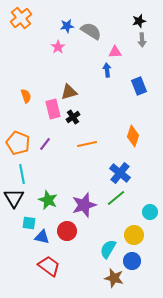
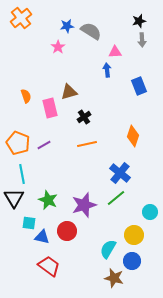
pink rectangle: moved 3 px left, 1 px up
black cross: moved 11 px right
purple line: moved 1 px left, 1 px down; rotated 24 degrees clockwise
